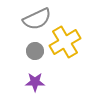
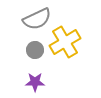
gray circle: moved 1 px up
